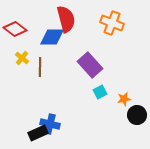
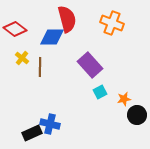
red semicircle: moved 1 px right
black rectangle: moved 6 px left
